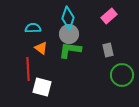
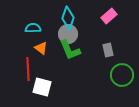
gray circle: moved 1 px left
green L-shape: rotated 120 degrees counterclockwise
